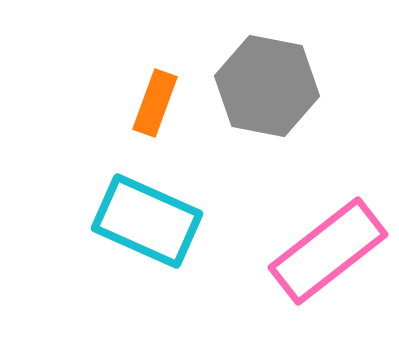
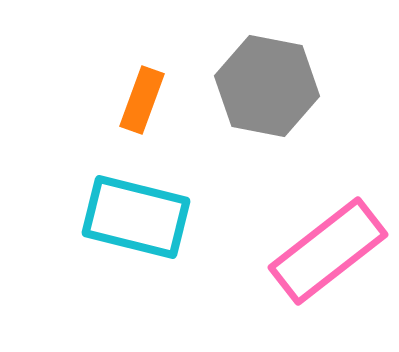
orange rectangle: moved 13 px left, 3 px up
cyan rectangle: moved 11 px left, 4 px up; rotated 10 degrees counterclockwise
